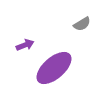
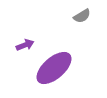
gray semicircle: moved 8 px up
